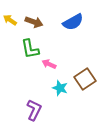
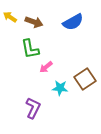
yellow arrow: moved 3 px up
pink arrow: moved 3 px left, 3 px down; rotated 64 degrees counterclockwise
cyan star: rotated 14 degrees counterclockwise
purple L-shape: moved 1 px left, 2 px up
